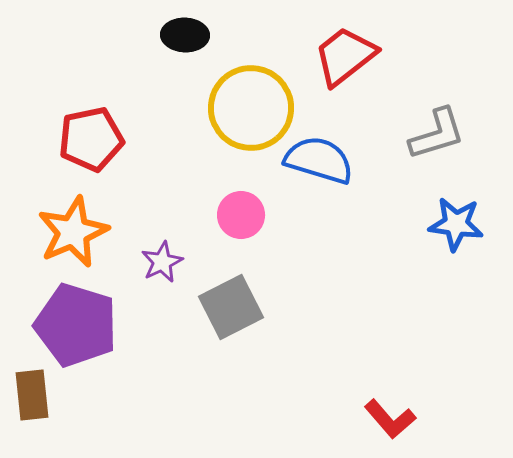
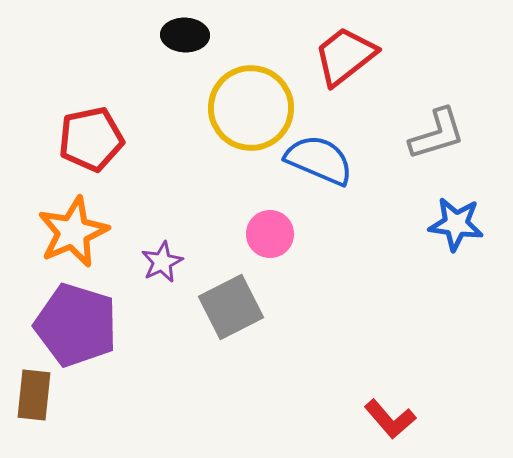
blue semicircle: rotated 6 degrees clockwise
pink circle: moved 29 px right, 19 px down
brown rectangle: moved 2 px right; rotated 12 degrees clockwise
